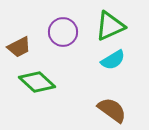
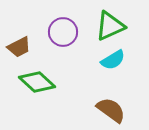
brown semicircle: moved 1 px left
